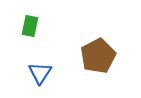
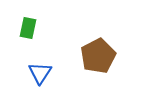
green rectangle: moved 2 px left, 2 px down
